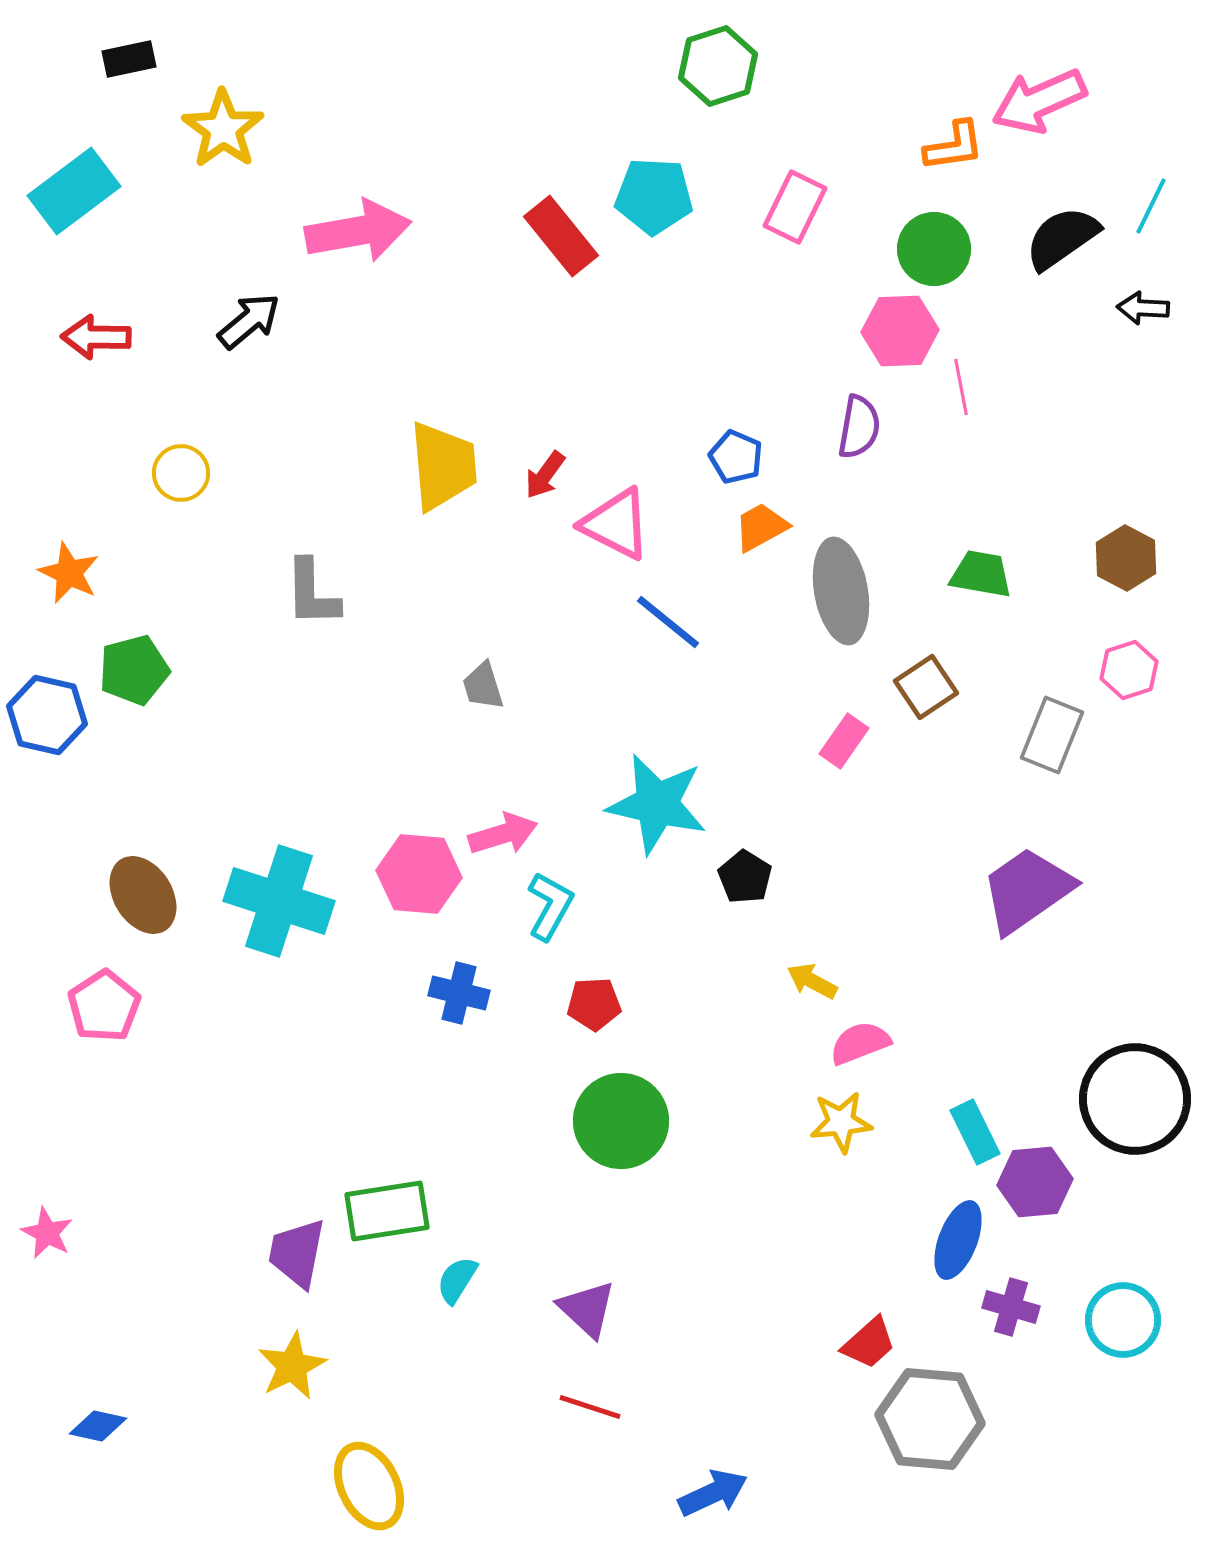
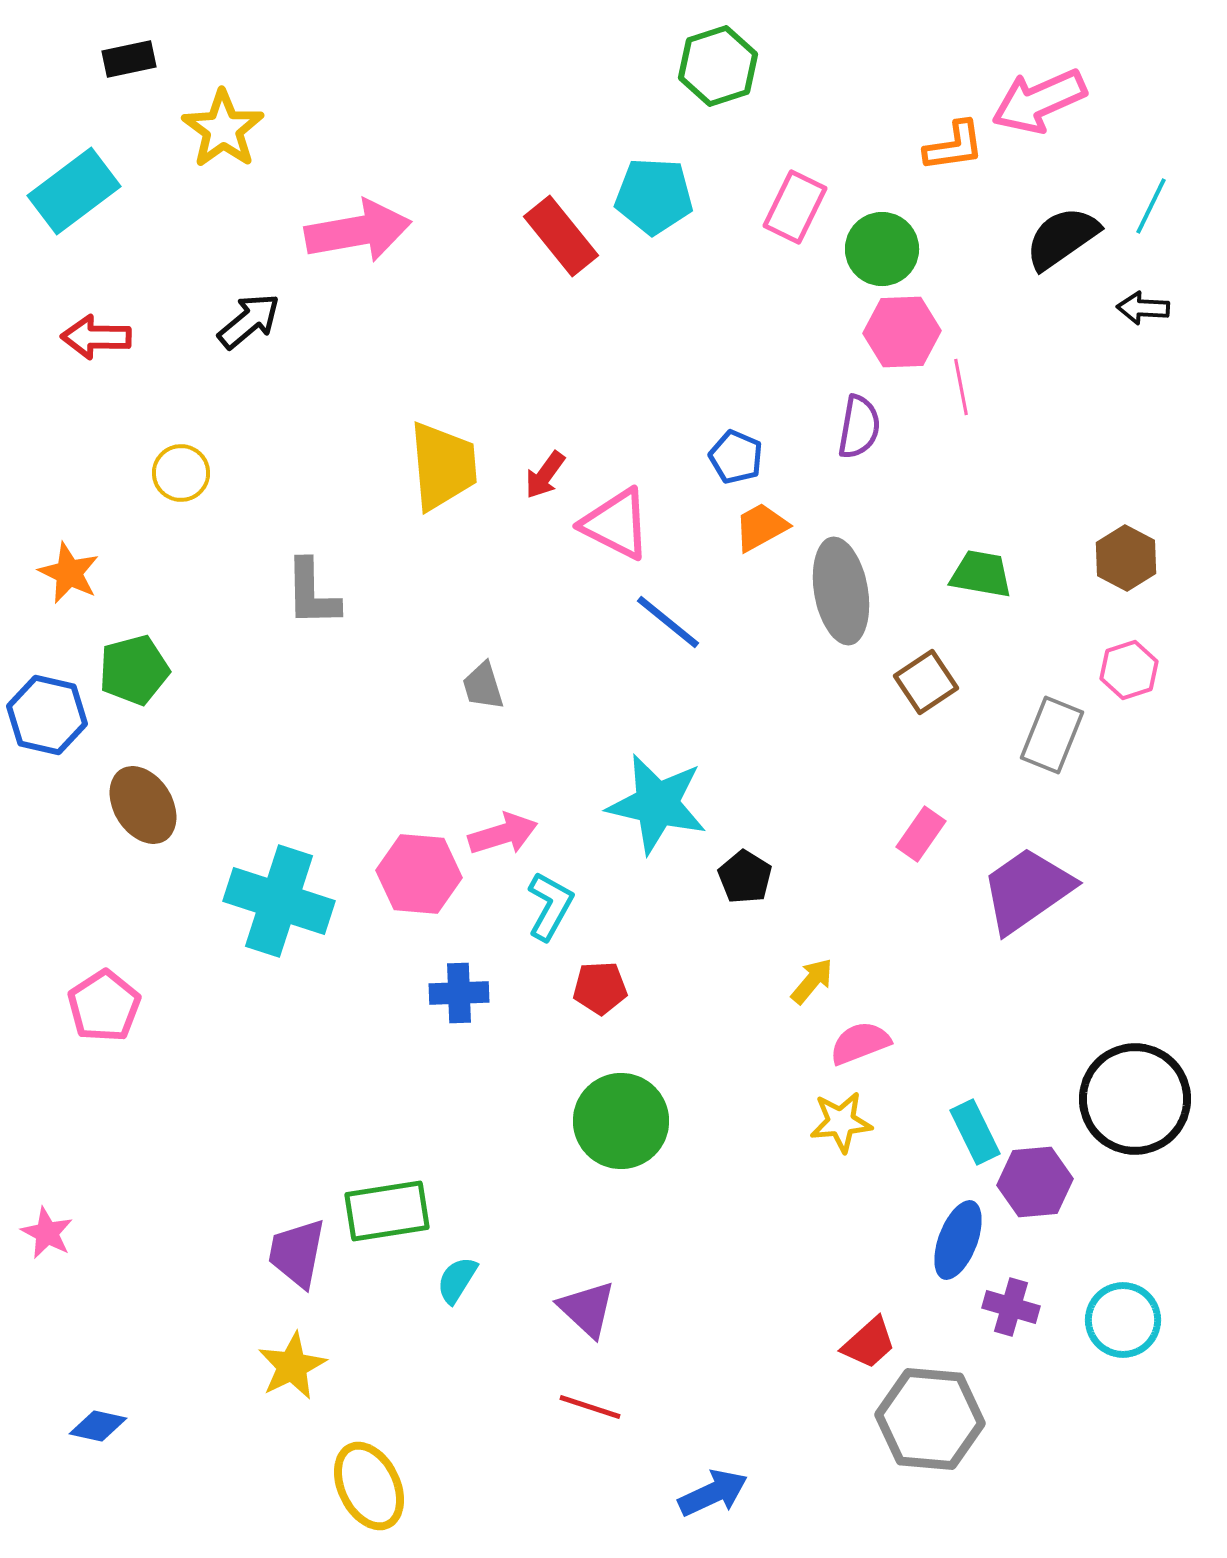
green circle at (934, 249): moved 52 px left
pink hexagon at (900, 331): moved 2 px right, 1 px down
brown square at (926, 687): moved 5 px up
pink rectangle at (844, 741): moved 77 px right, 93 px down
brown ellipse at (143, 895): moved 90 px up
yellow arrow at (812, 981): rotated 102 degrees clockwise
blue cross at (459, 993): rotated 16 degrees counterclockwise
red pentagon at (594, 1004): moved 6 px right, 16 px up
